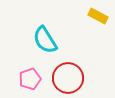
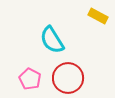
cyan semicircle: moved 7 px right
pink pentagon: rotated 25 degrees counterclockwise
